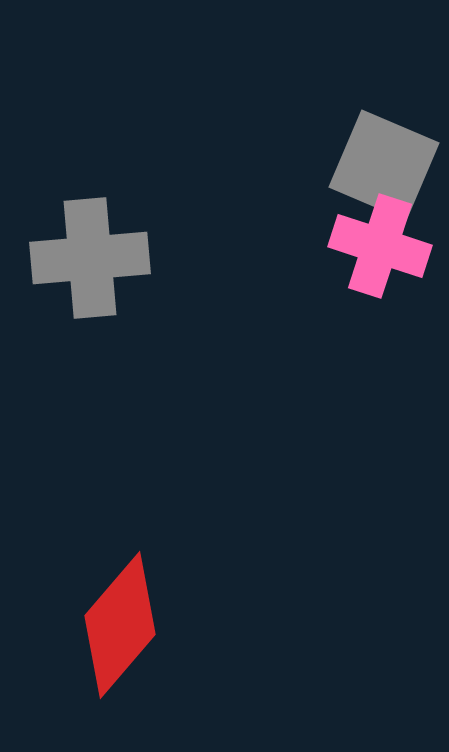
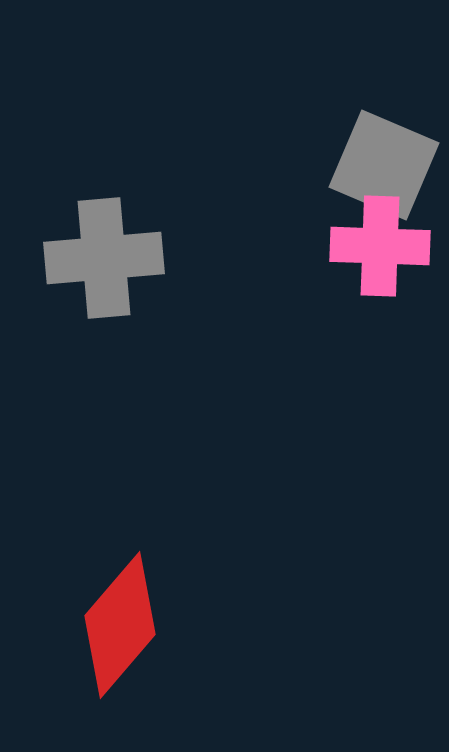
pink cross: rotated 16 degrees counterclockwise
gray cross: moved 14 px right
